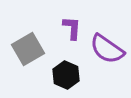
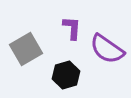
gray square: moved 2 px left
black hexagon: rotated 20 degrees clockwise
